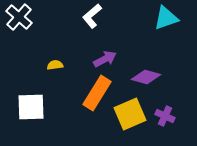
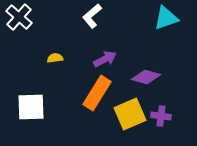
yellow semicircle: moved 7 px up
purple cross: moved 4 px left; rotated 18 degrees counterclockwise
